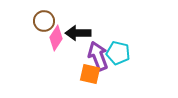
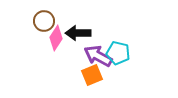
purple arrow: rotated 40 degrees counterclockwise
orange square: moved 2 px right, 1 px down; rotated 35 degrees counterclockwise
